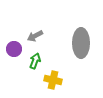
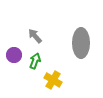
gray arrow: rotated 77 degrees clockwise
purple circle: moved 6 px down
yellow cross: rotated 18 degrees clockwise
